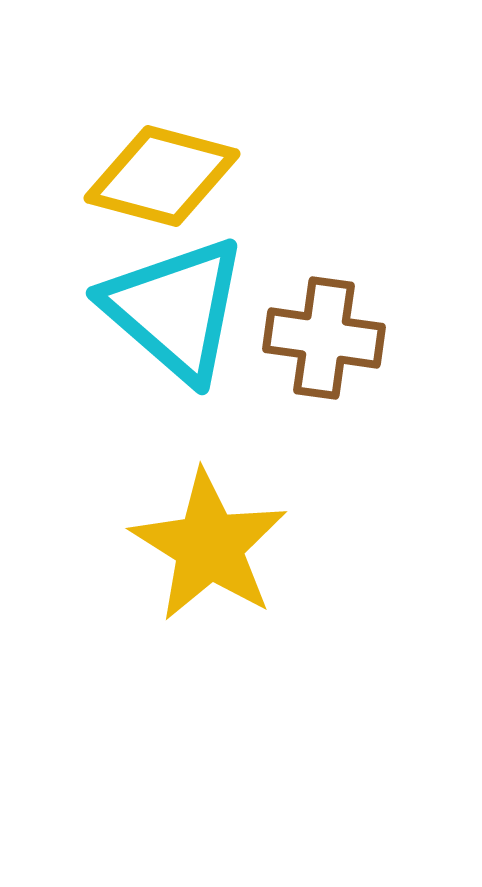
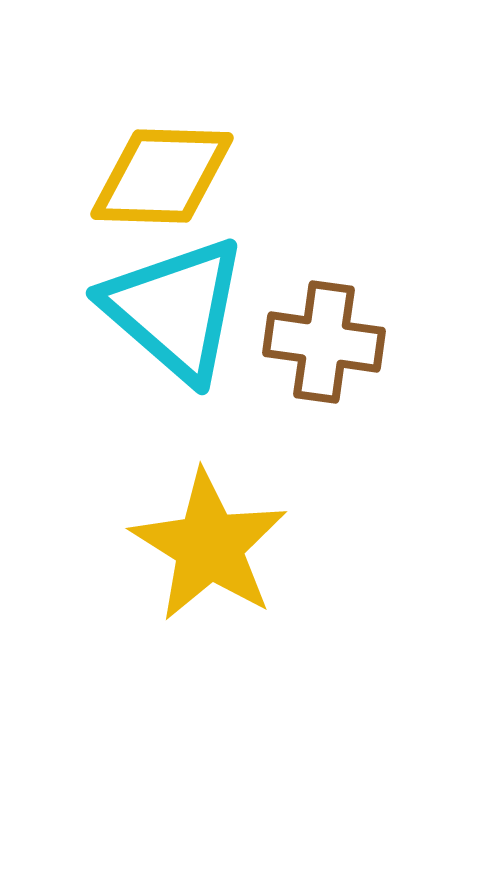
yellow diamond: rotated 13 degrees counterclockwise
brown cross: moved 4 px down
